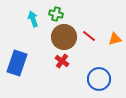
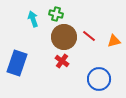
orange triangle: moved 1 px left, 2 px down
